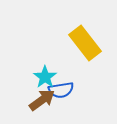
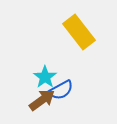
yellow rectangle: moved 6 px left, 11 px up
blue semicircle: rotated 20 degrees counterclockwise
